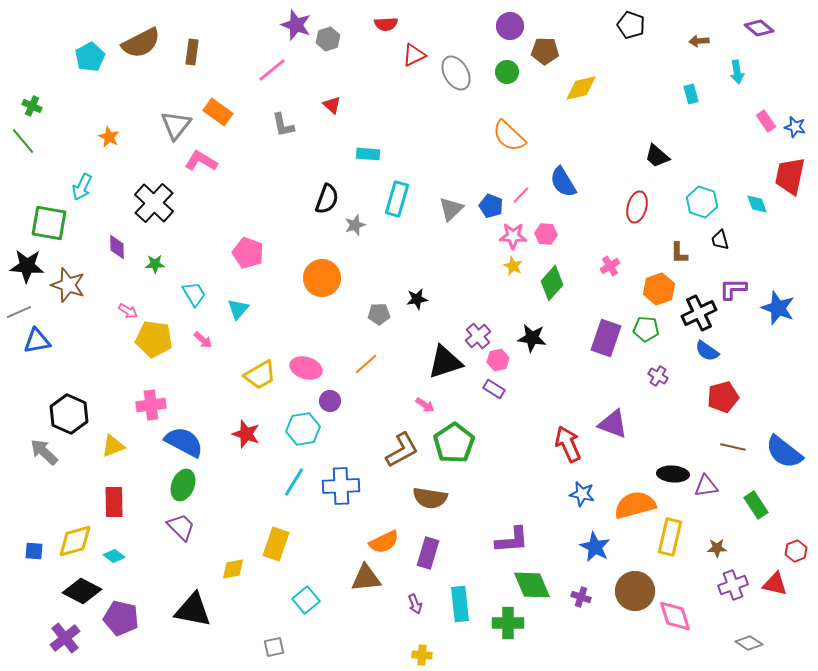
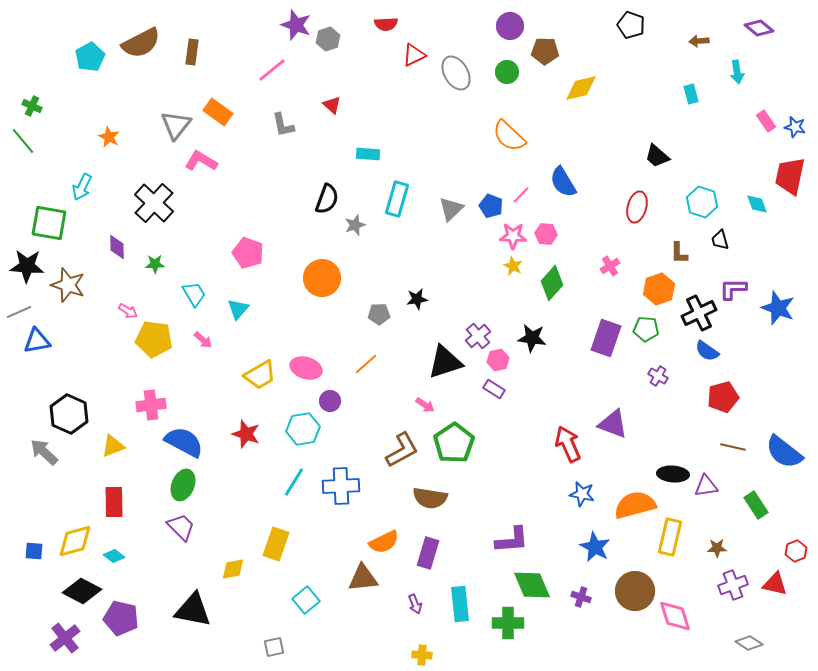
brown triangle at (366, 578): moved 3 px left
